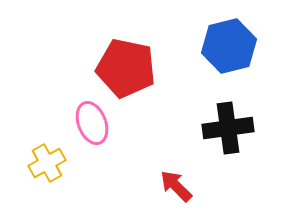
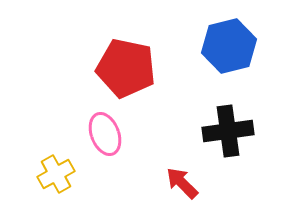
pink ellipse: moved 13 px right, 11 px down
black cross: moved 3 px down
yellow cross: moved 9 px right, 11 px down
red arrow: moved 6 px right, 3 px up
